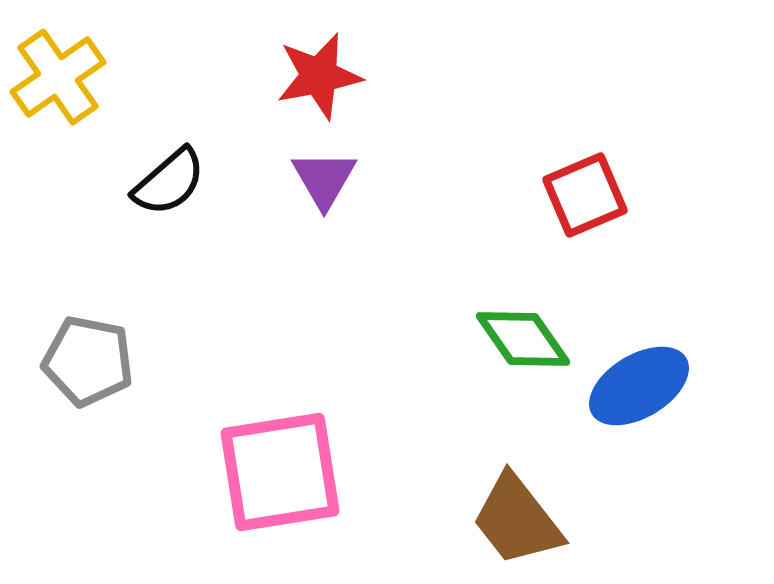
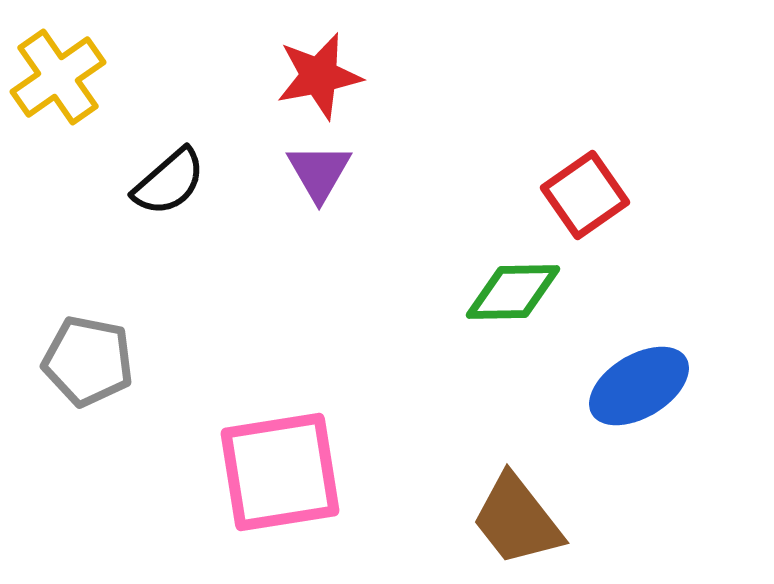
purple triangle: moved 5 px left, 7 px up
red square: rotated 12 degrees counterclockwise
green diamond: moved 10 px left, 47 px up; rotated 56 degrees counterclockwise
